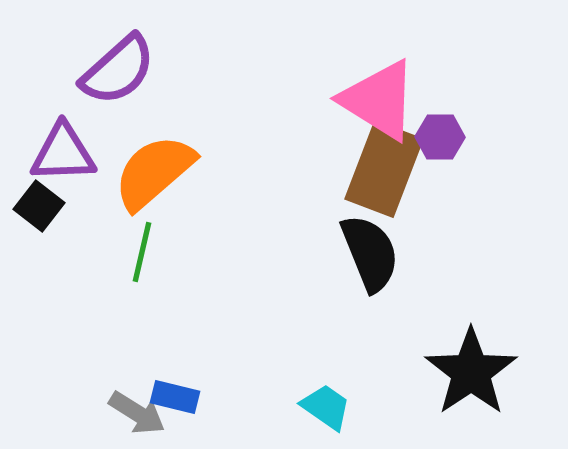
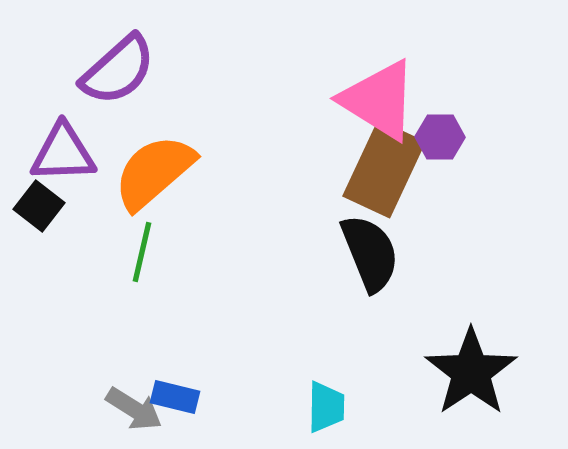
brown rectangle: rotated 4 degrees clockwise
cyan trapezoid: rotated 56 degrees clockwise
gray arrow: moved 3 px left, 4 px up
